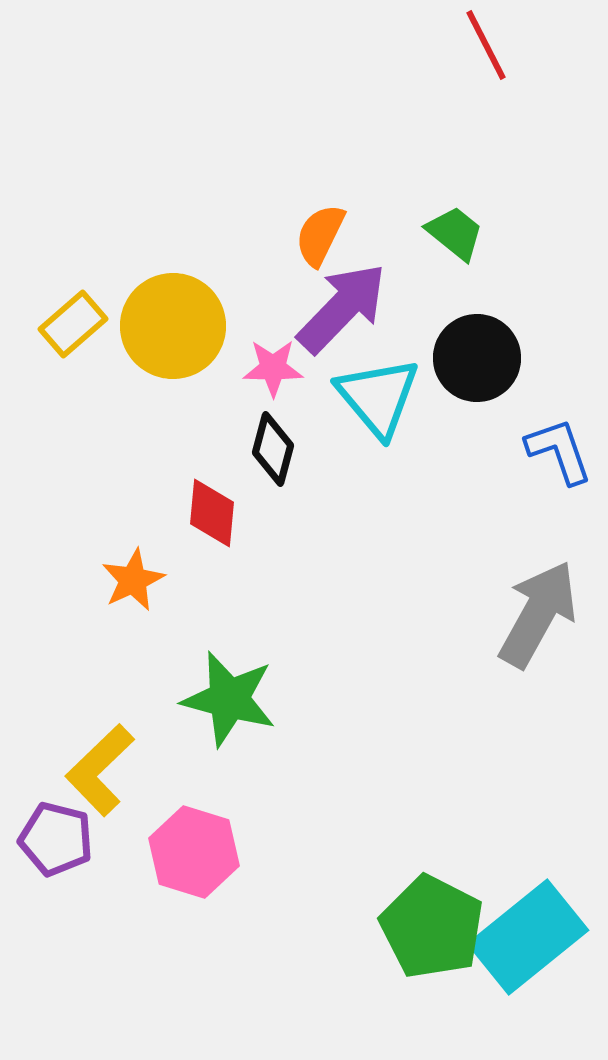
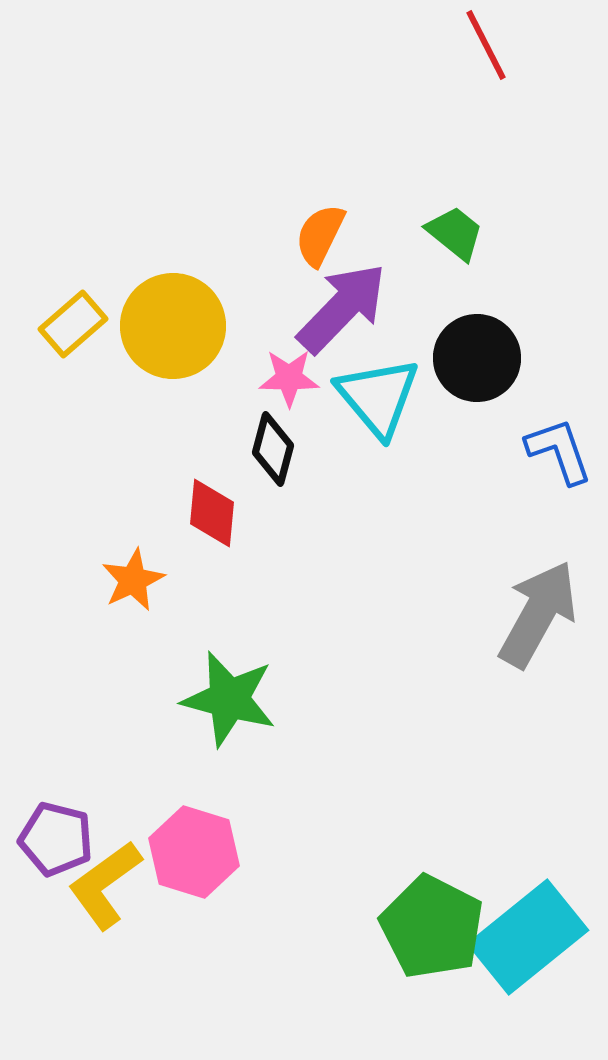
pink star: moved 16 px right, 10 px down
yellow L-shape: moved 5 px right, 115 px down; rotated 8 degrees clockwise
